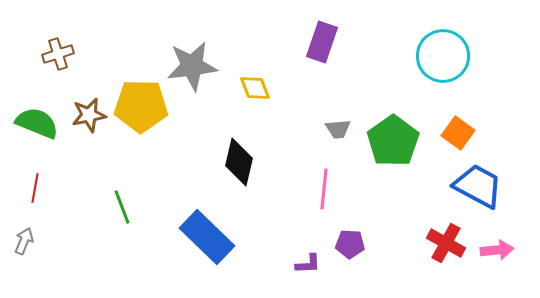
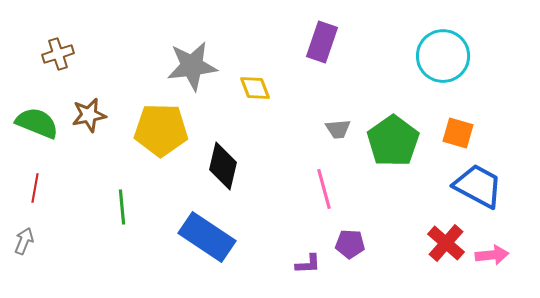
yellow pentagon: moved 20 px right, 24 px down
orange square: rotated 20 degrees counterclockwise
black diamond: moved 16 px left, 4 px down
pink line: rotated 21 degrees counterclockwise
green line: rotated 16 degrees clockwise
blue rectangle: rotated 10 degrees counterclockwise
red cross: rotated 12 degrees clockwise
pink arrow: moved 5 px left, 5 px down
